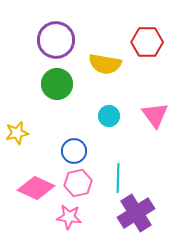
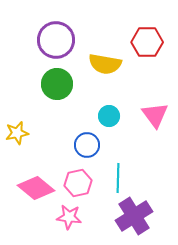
blue circle: moved 13 px right, 6 px up
pink diamond: rotated 15 degrees clockwise
purple cross: moved 2 px left, 3 px down
